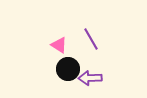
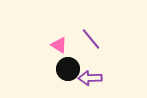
purple line: rotated 10 degrees counterclockwise
